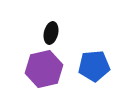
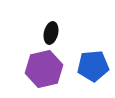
blue pentagon: moved 1 px left
